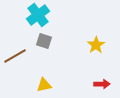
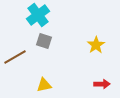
brown line: moved 1 px down
